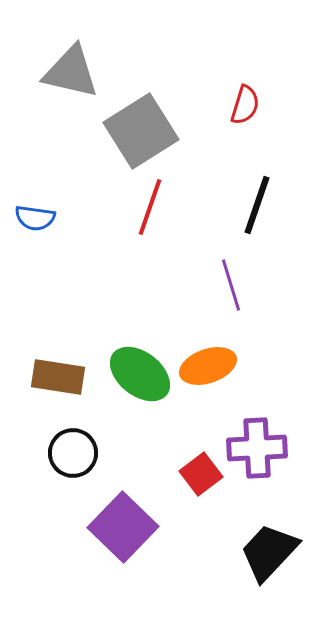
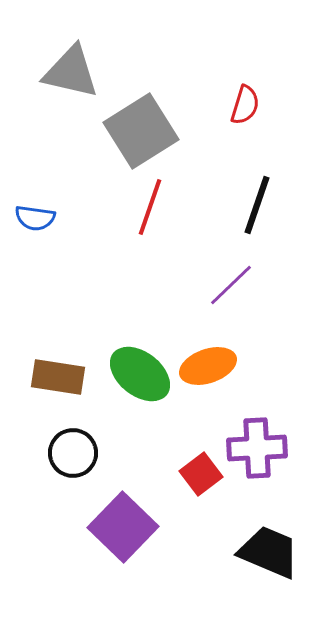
purple line: rotated 63 degrees clockwise
black trapezoid: rotated 70 degrees clockwise
